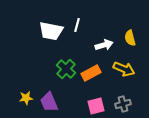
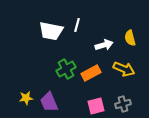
green cross: rotated 18 degrees clockwise
